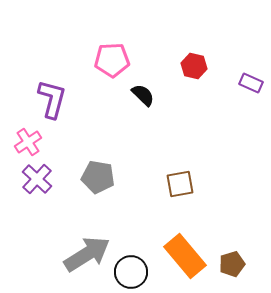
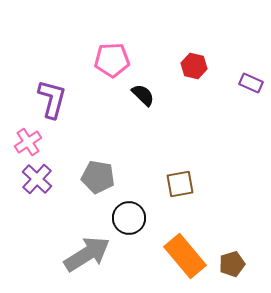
black circle: moved 2 px left, 54 px up
